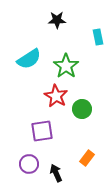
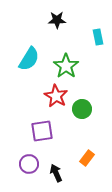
cyan semicircle: rotated 25 degrees counterclockwise
